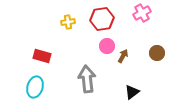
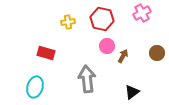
red hexagon: rotated 20 degrees clockwise
red rectangle: moved 4 px right, 3 px up
